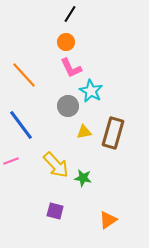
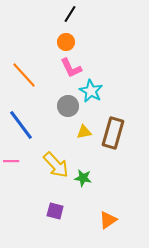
pink line: rotated 21 degrees clockwise
